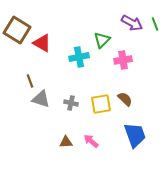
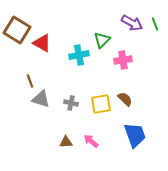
cyan cross: moved 2 px up
